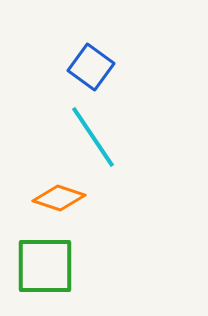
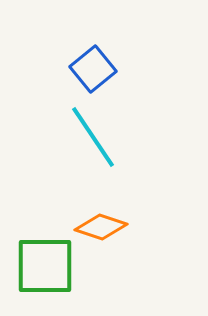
blue square: moved 2 px right, 2 px down; rotated 15 degrees clockwise
orange diamond: moved 42 px right, 29 px down
